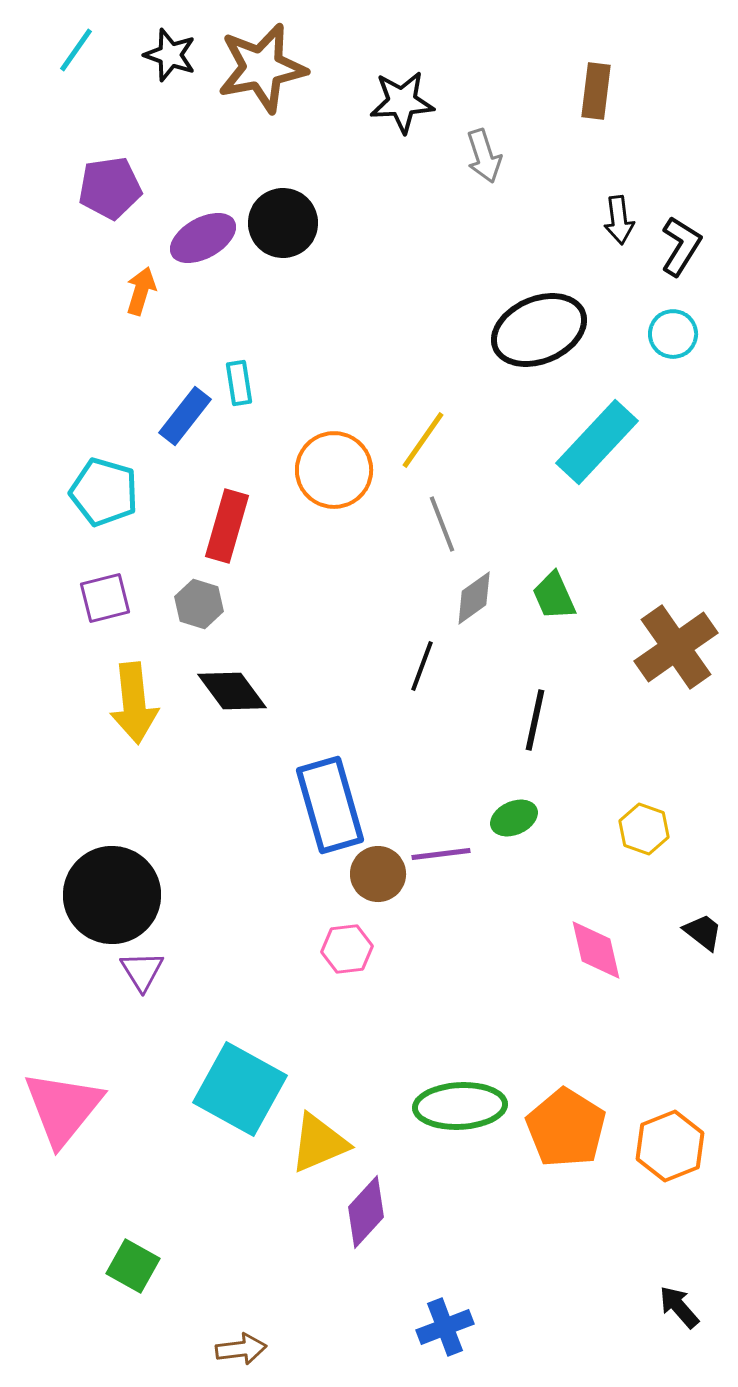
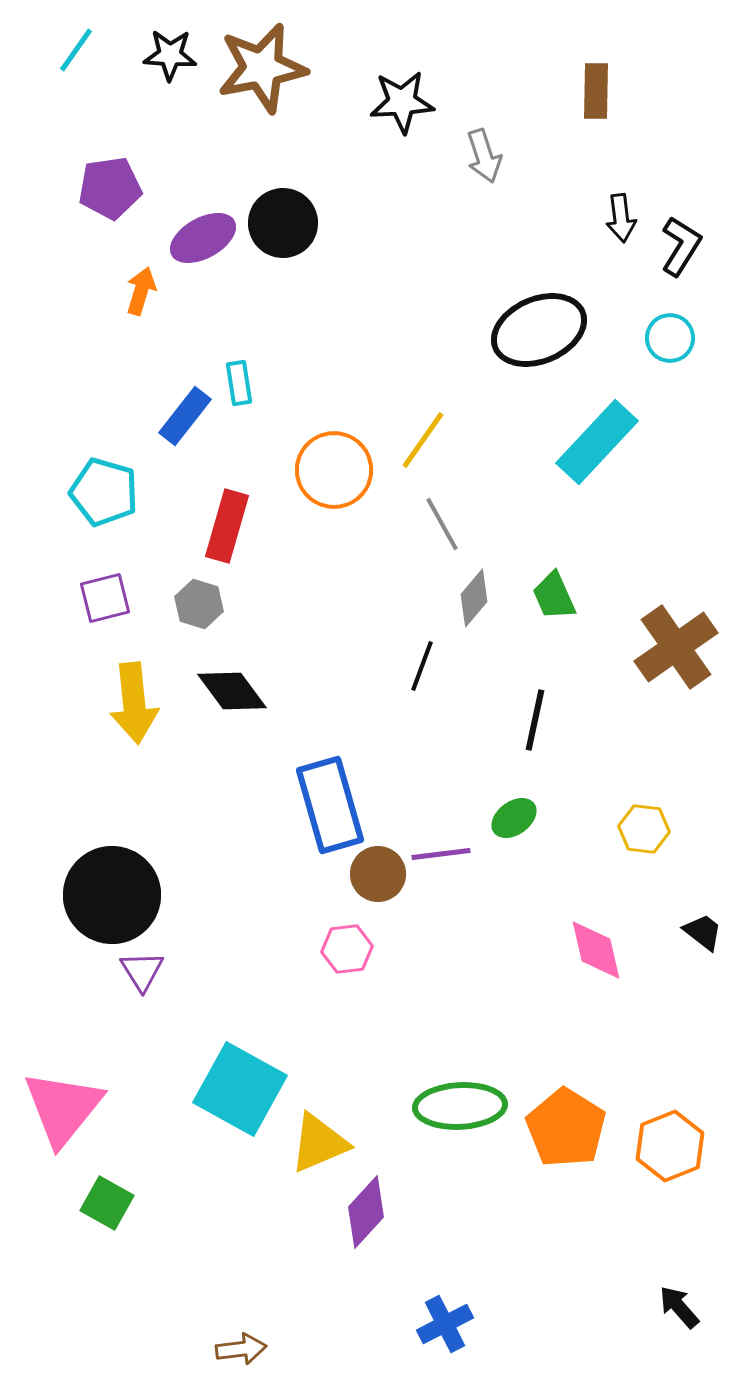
black star at (170, 55): rotated 16 degrees counterclockwise
brown rectangle at (596, 91): rotated 6 degrees counterclockwise
black arrow at (619, 220): moved 2 px right, 2 px up
cyan circle at (673, 334): moved 3 px left, 4 px down
gray line at (442, 524): rotated 8 degrees counterclockwise
gray diamond at (474, 598): rotated 14 degrees counterclockwise
green ellipse at (514, 818): rotated 12 degrees counterclockwise
yellow hexagon at (644, 829): rotated 12 degrees counterclockwise
green square at (133, 1266): moved 26 px left, 63 px up
blue cross at (445, 1327): moved 3 px up; rotated 6 degrees counterclockwise
